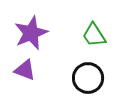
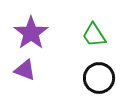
purple star: rotated 12 degrees counterclockwise
black circle: moved 11 px right
